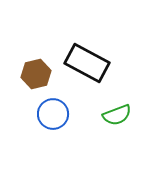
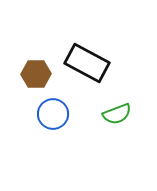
brown hexagon: rotated 12 degrees clockwise
green semicircle: moved 1 px up
